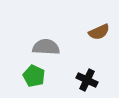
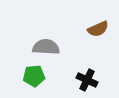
brown semicircle: moved 1 px left, 3 px up
green pentagon: rotated 30 degrees counterclockwise
